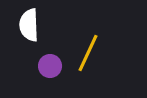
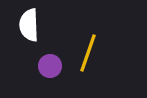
yellow line: rotated 6 degrees counterclockwise
